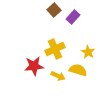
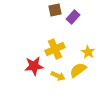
brown square: moved 1 px right; rotated 32 degrees clockwise
yellow semicircle: rotated 54 degrees counterclockwise
